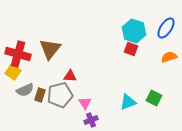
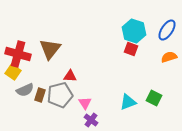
blue ellipse: moved 1 px right, 2 px down
purple cross: rotated 32 degrees counterclockwise
